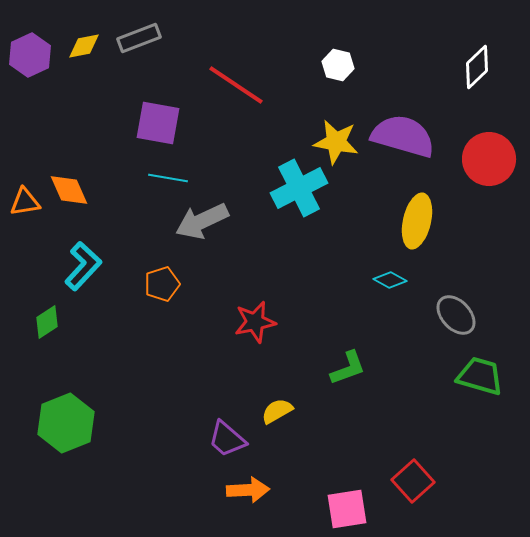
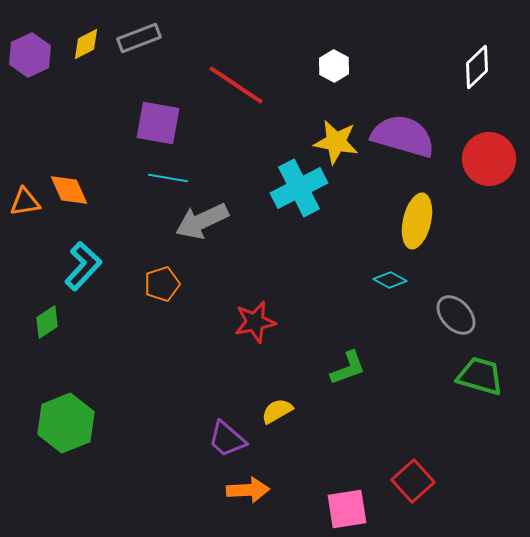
yellow diamond: moved 2 px right, 2 px up; rotated 16 degrees counterclockwise
white hexagon: moved 4 px left, 1 px down; rotated 16 degrees clockwise
